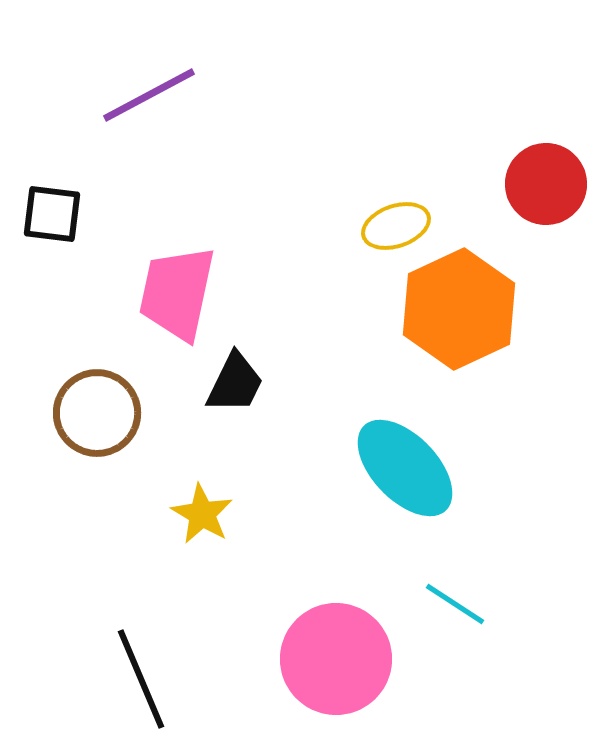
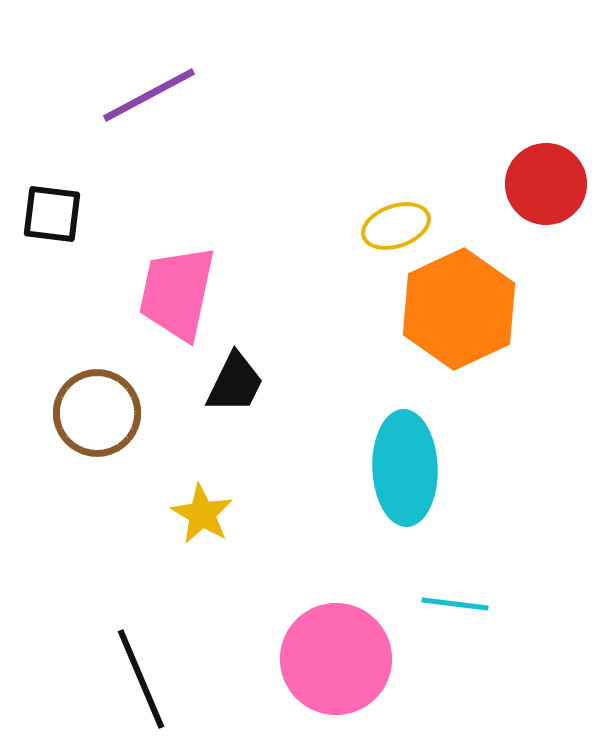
cyan ellipse: rotated 42 degrees clockwise
cyan line: rotated 26 degrees counterclockwise
